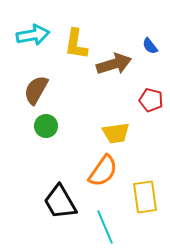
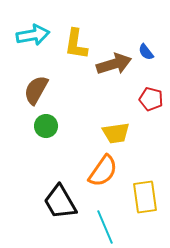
blue semicircle: moved 4 px left, 6 px down
red pentagon: moved 1 px up
